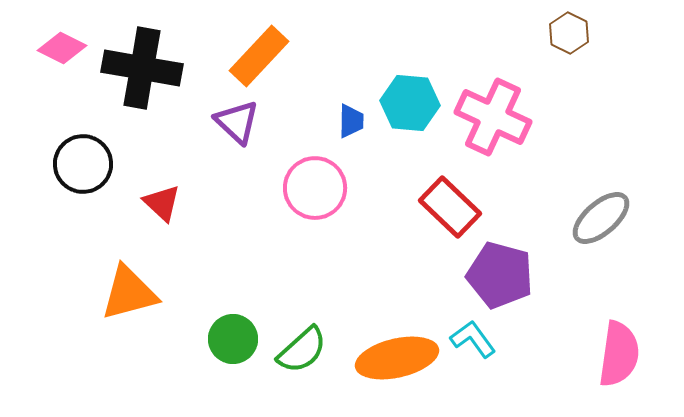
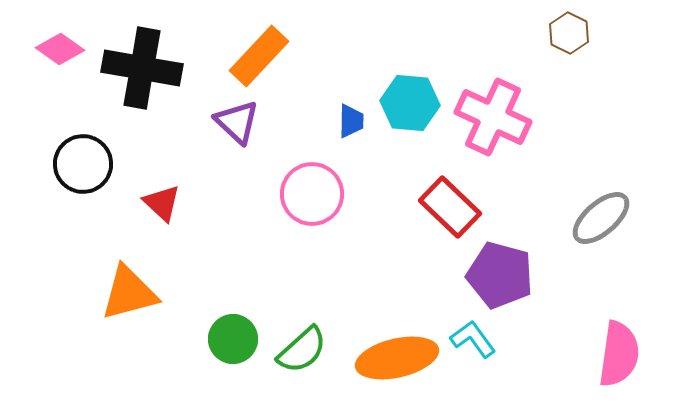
pink diamond: moved 2 px left, 1 px down; rotated 9 degrees clockwise
pink circle: moved 3 px left, 6 px down
